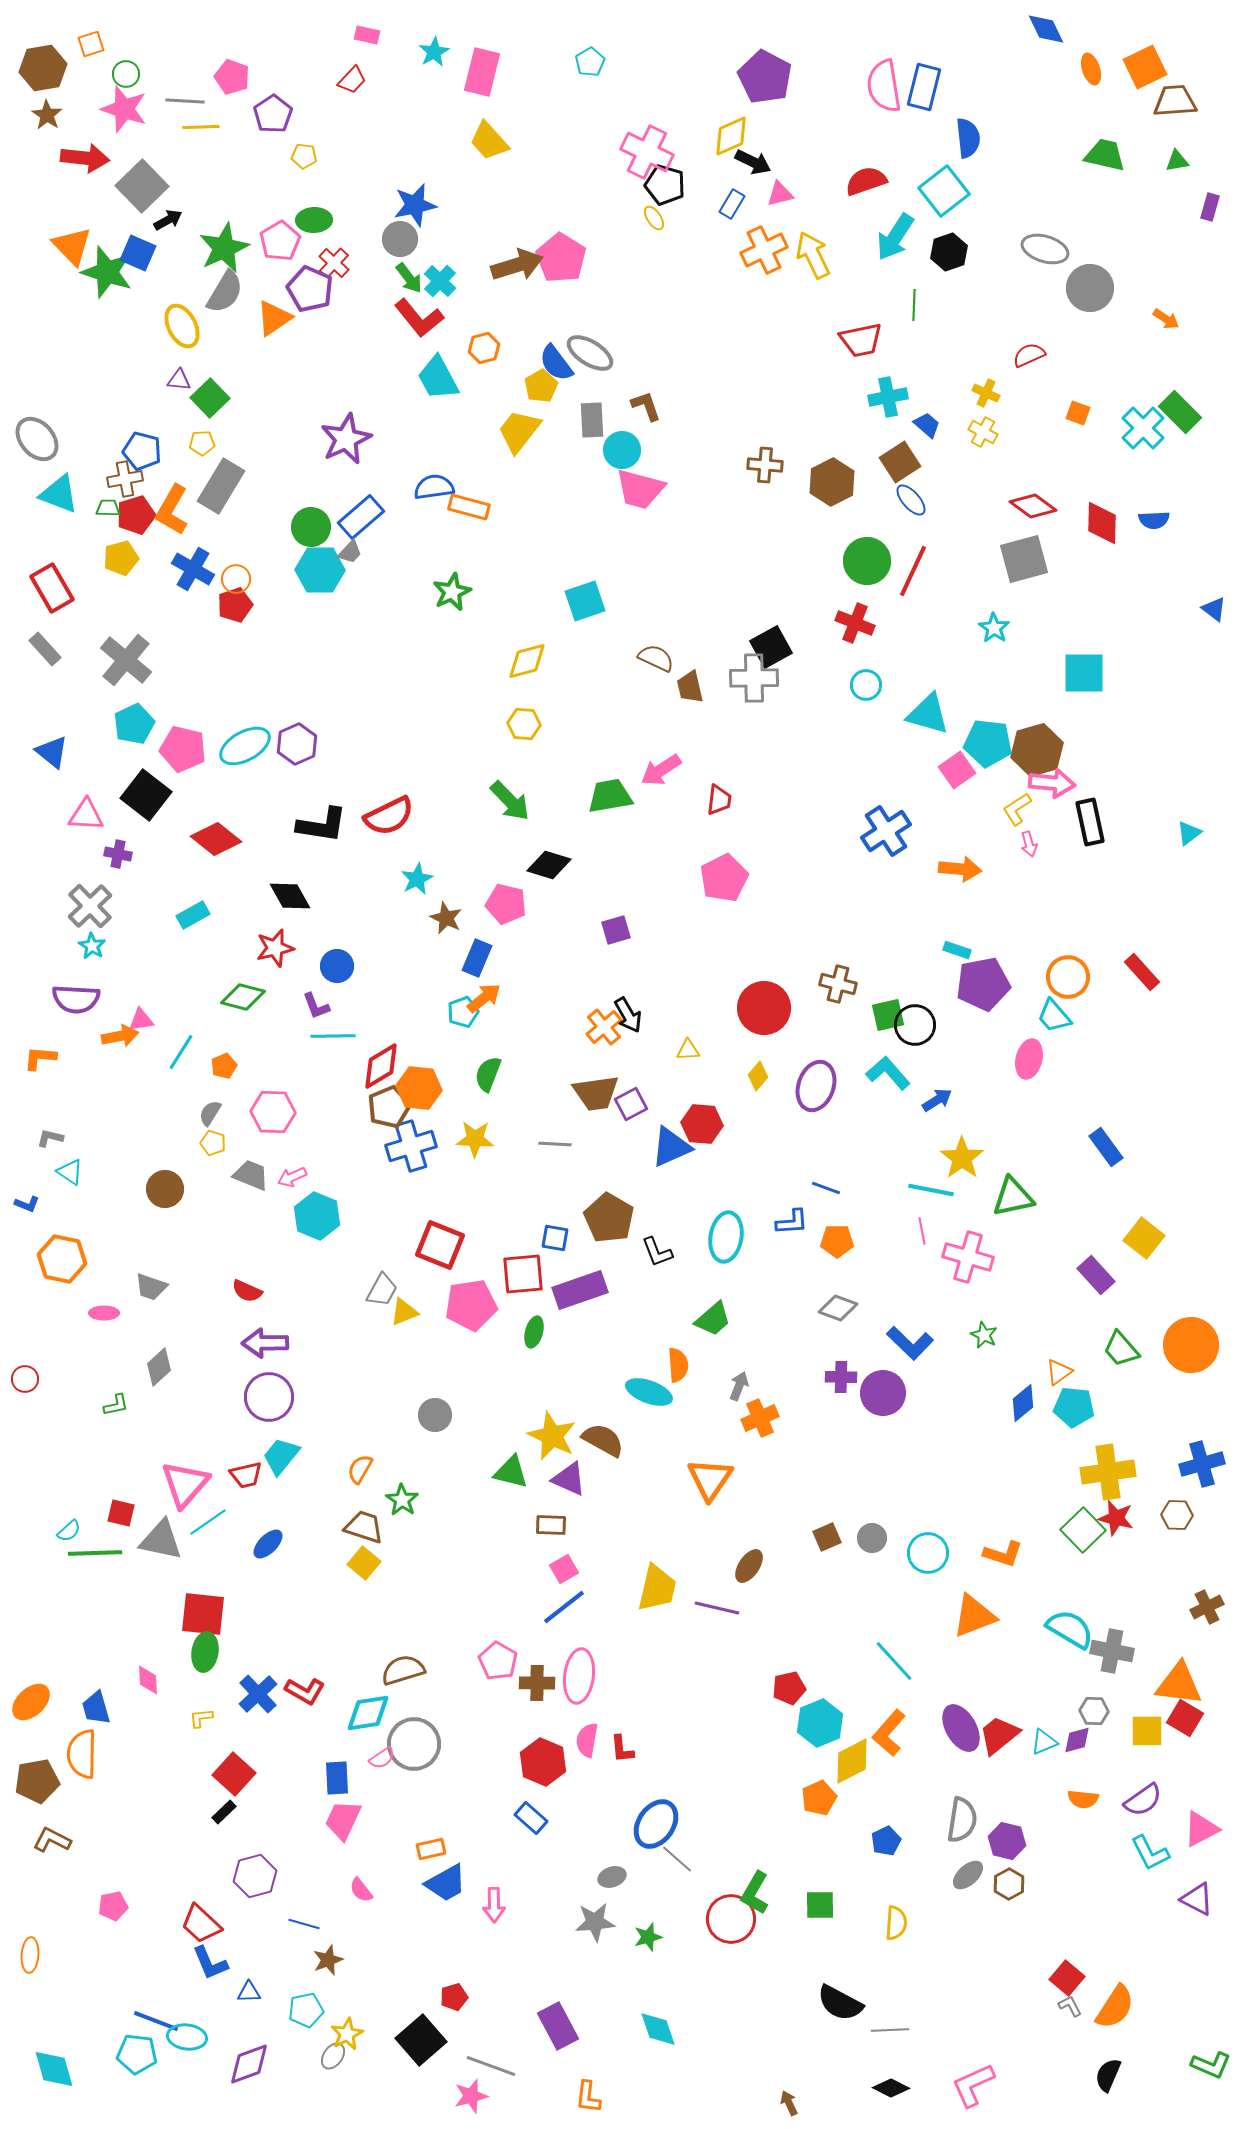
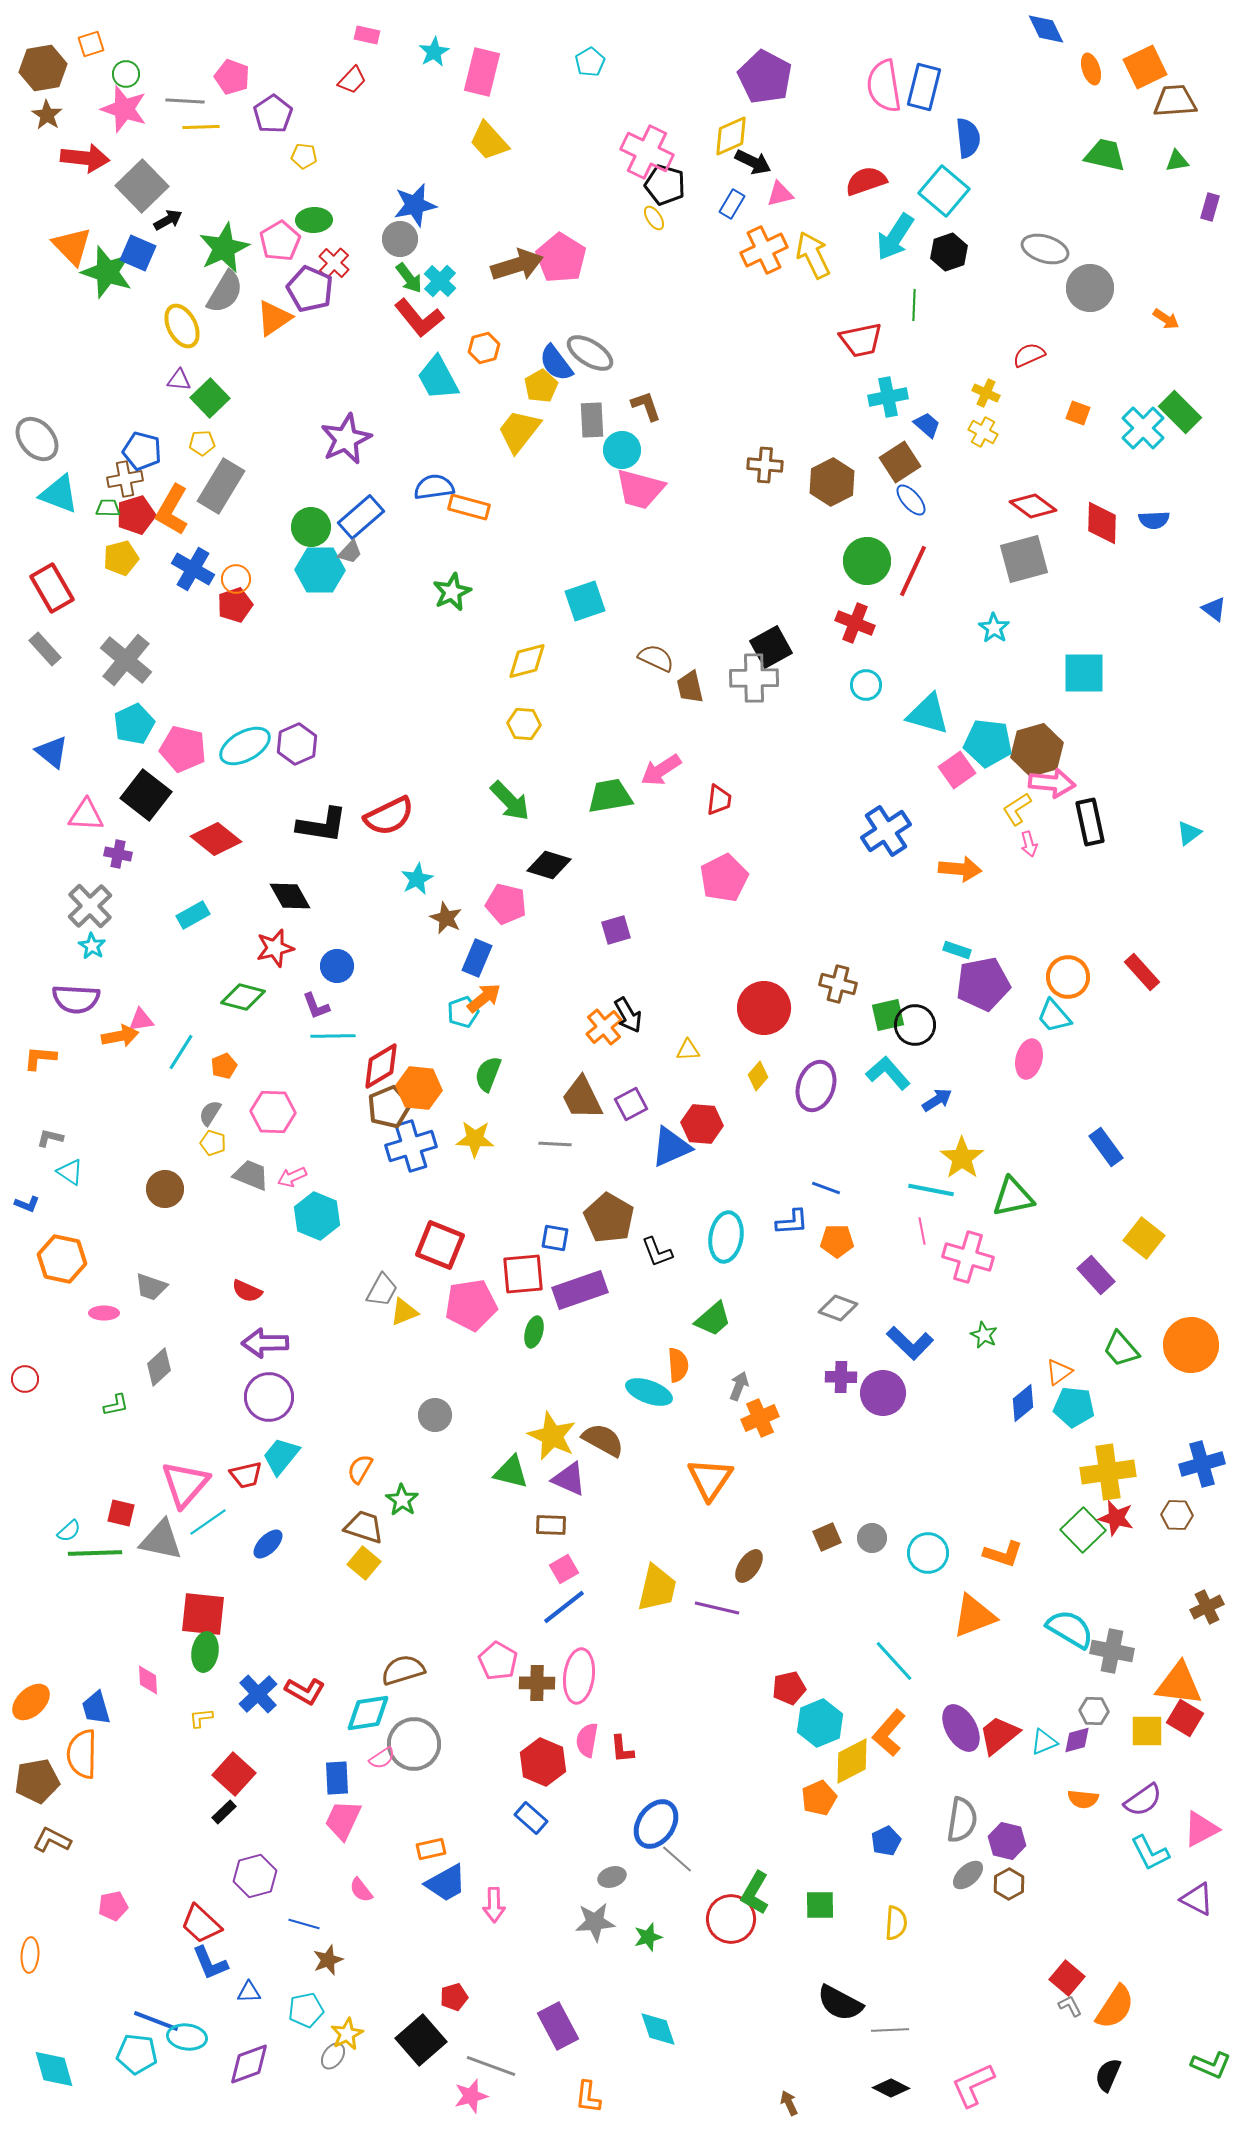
cyan square at (944, 191): rotated 12 degrees counterclockwise
brown trapezoid at (596, 1093): moved 14 px left, 5 px down; rotated 72 degrees clockwise
